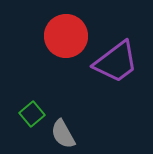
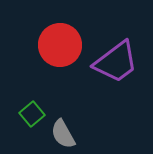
red circle: moved 6 px left, 9 px down
